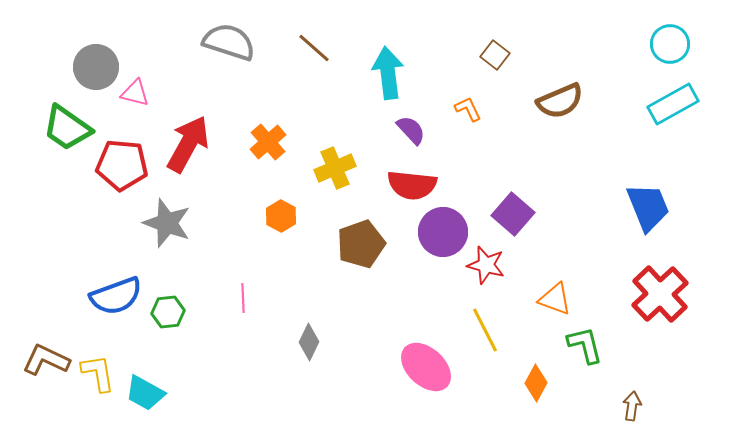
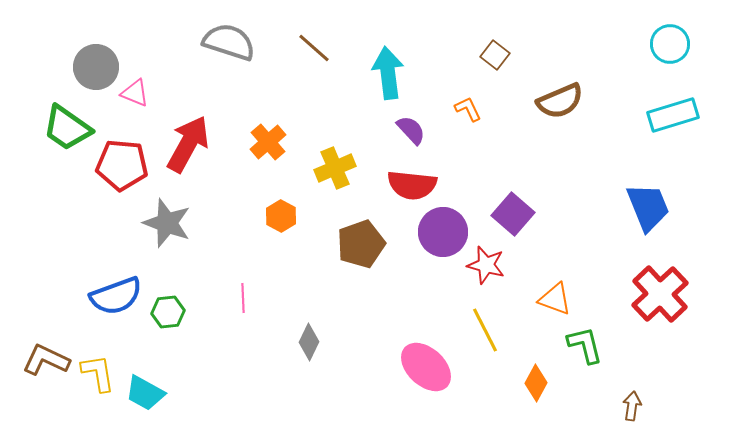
pink triangle: rotated 8 degrees clockwise
cyan rectangle: moved 11 px down; rotated 12 degrees clockwise
